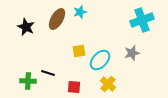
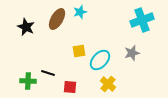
red square: moved 4 px left
